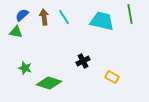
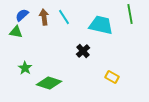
cyan trapezoid: moved 1 px left, 4 px down
black cross: moved 10 px up; rotated 16 degrees counterclockwise
green star: rotated 16 degrees clockwise
